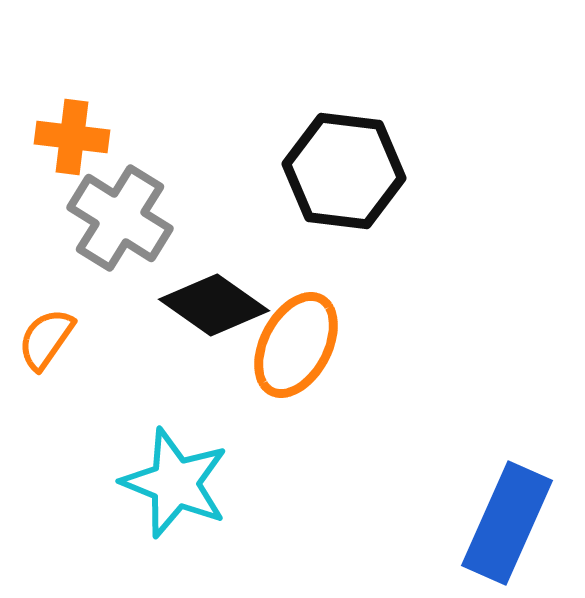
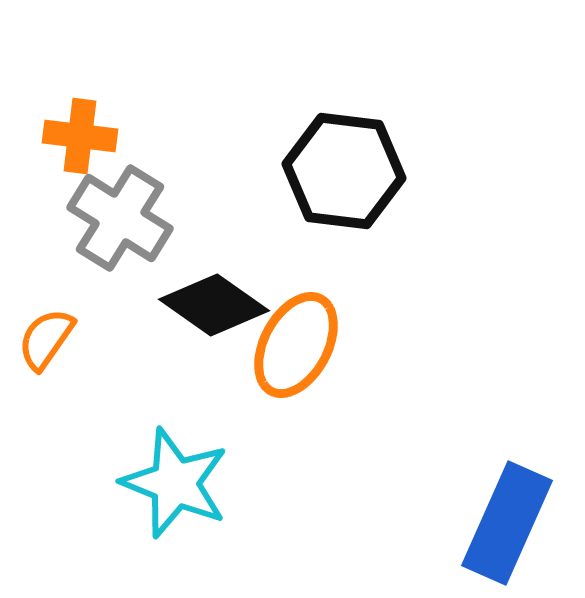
orange cross: moved 8 px right, 1 px up
